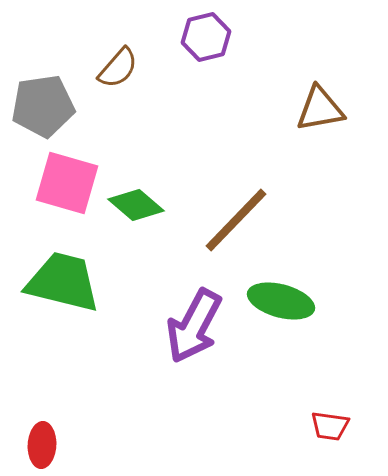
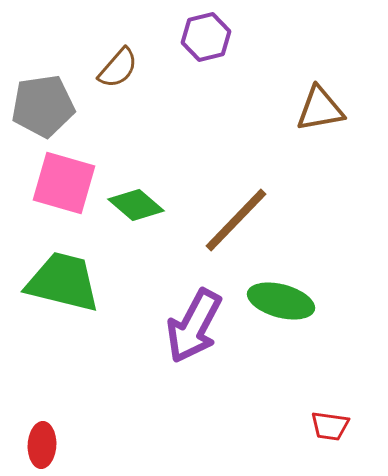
pink square: moved 3 px left
